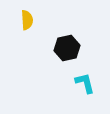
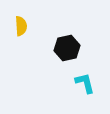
yellow semicircle: moved 6 px left, 6 px down
